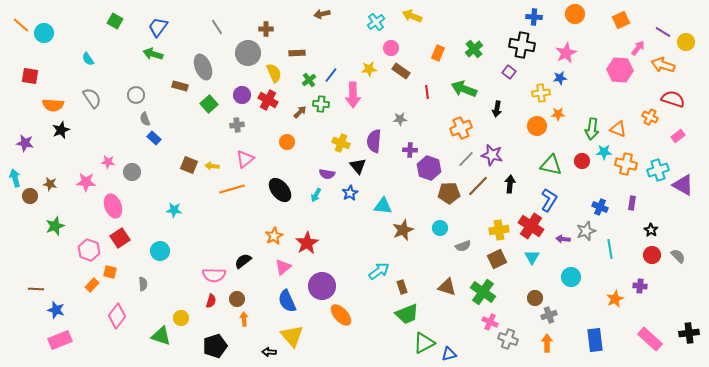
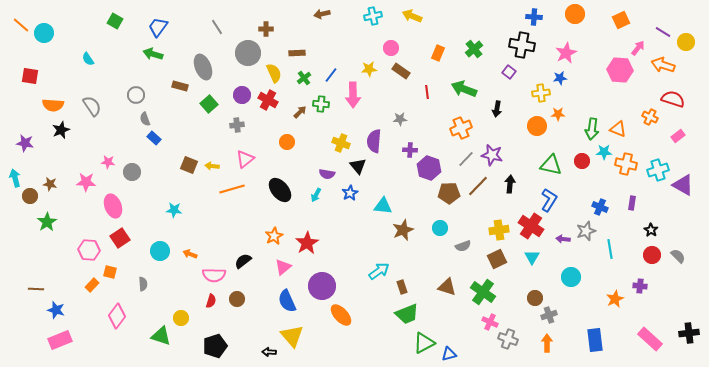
cyan cross at (376, 22): moved 3 px left, 6 px up; rotated 24 degrees clockwise
green cross at (309, 80): moved 5 px left, 2 px up
gray semicircle at (92, 98): moved 8 px down
green star at (55, 226): moved 8 px left, 4 px up; rotated 12 degrees counterclockwise
pink hexagon at (89, 250): rotated 15 degrees counterclockwise
orange arrow at (244, 319): moved 54 px left, 65 px up; rotated 64 degrees counterclockwise
